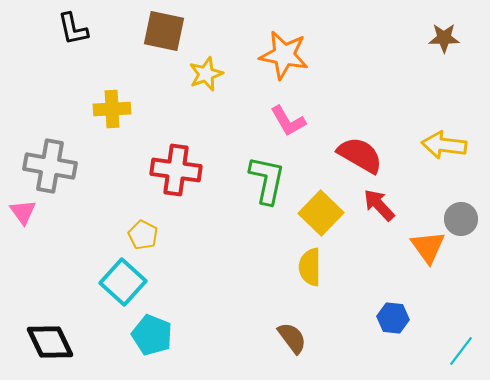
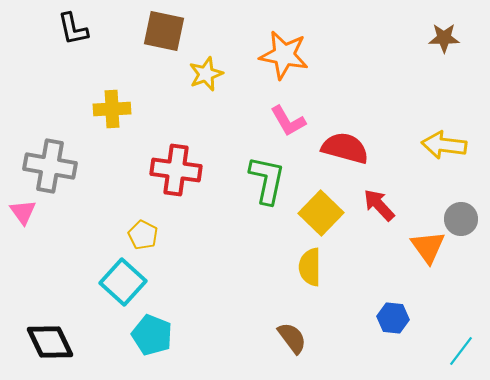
red semicircle: moved 15 px left, 7 px up; rotated 15 degrees counterclockwise
